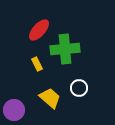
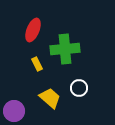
red ellipse: moved 6 px left; rotated 20 degrees counterclockwise
purple circle: moved 1 px down
